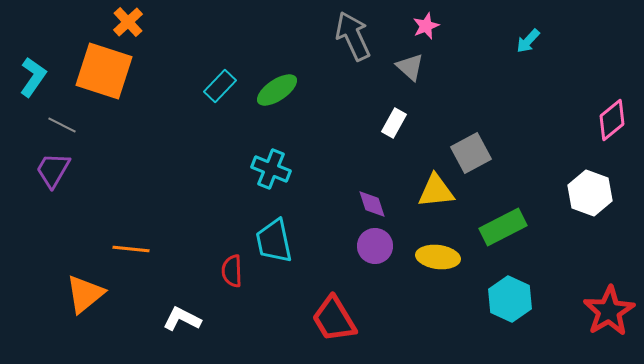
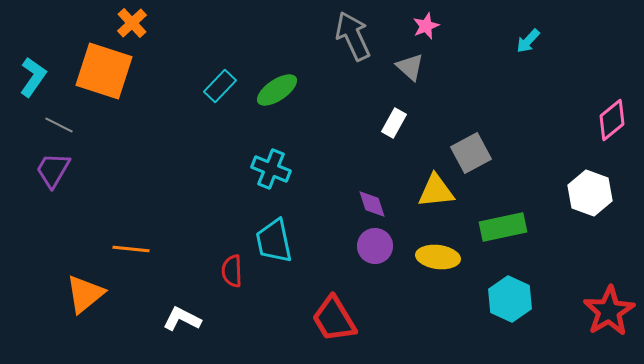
orange cross: moved 4 px right, 1 px down
gray line: moved 3 px left
green rectangle: rotated 15 degrees clockwise
